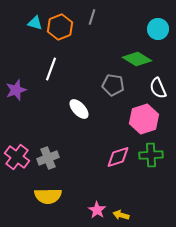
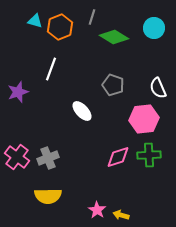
cyan triangle: moved 2 px up
cyan circle: moved 4 px left, 1 px up
green diamond: moved 23 px left, 22 px up
gray pentagon: rotated 10 degrees clockwise
purple star: moved 2 px right, 2 px down
white ellipse: moved 3 px right, 2 px down
pink hexagon: rotated 12 degrees clockwise
green cross: moved 2 px left
